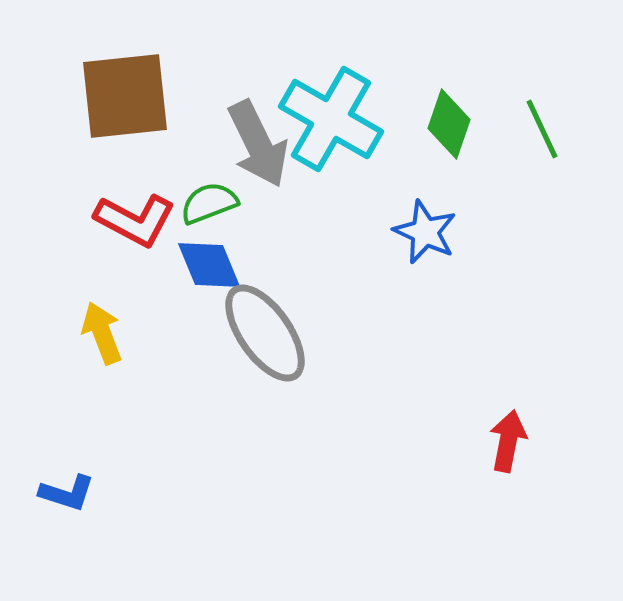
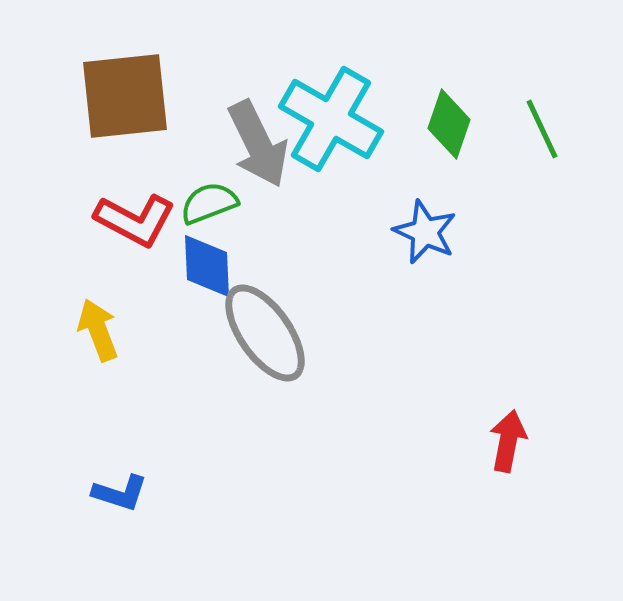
blue diamond: moved 2 px left, 1 px down; rotated 20 degrees clockwise
yellow arrow: moved 4 px left, 3 px up
blue L-shape: moved 53 px right
